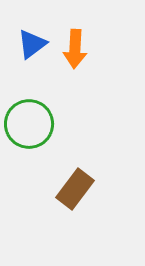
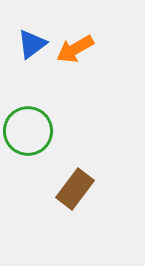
orange arrow: rotated 57 degrees clockwise
green circle: moved 1 px left, 7 px down
